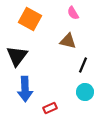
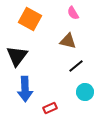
black line: moved 7 px left, 1 px down; rotated 28 degrees clockwise
